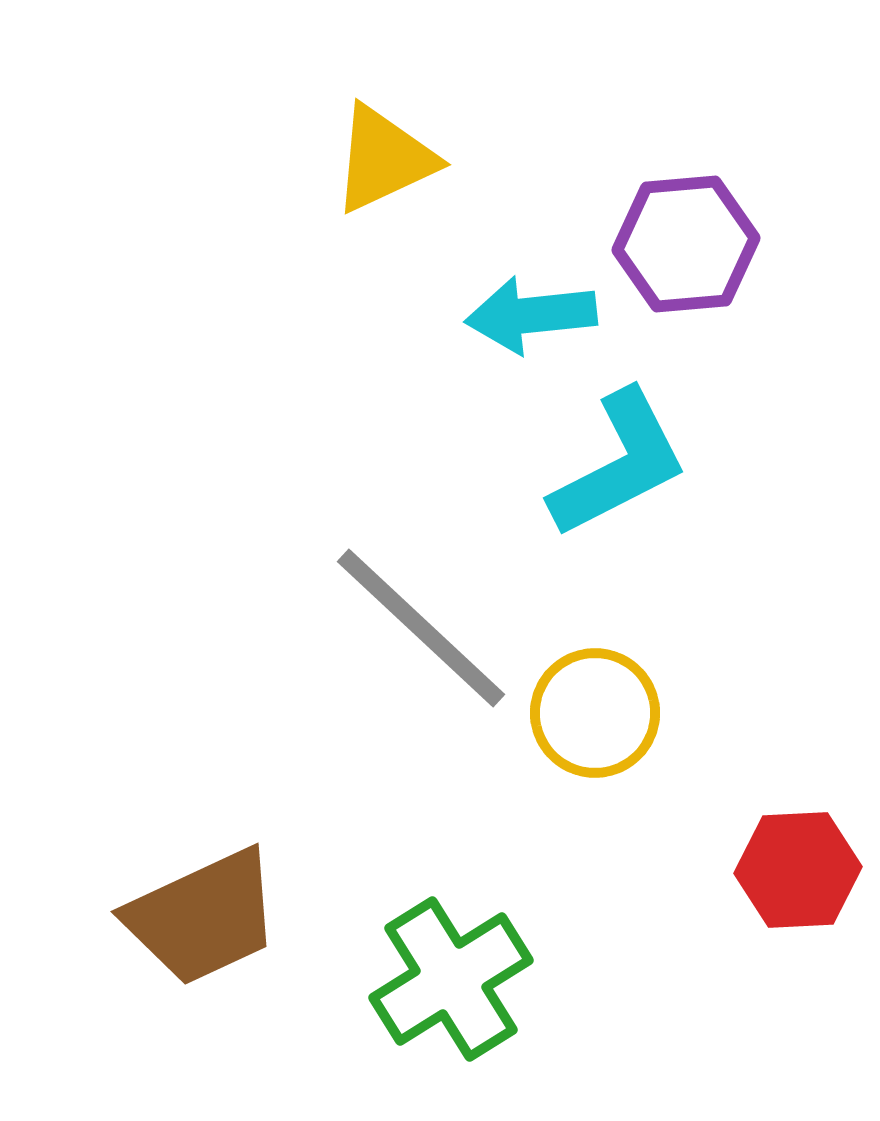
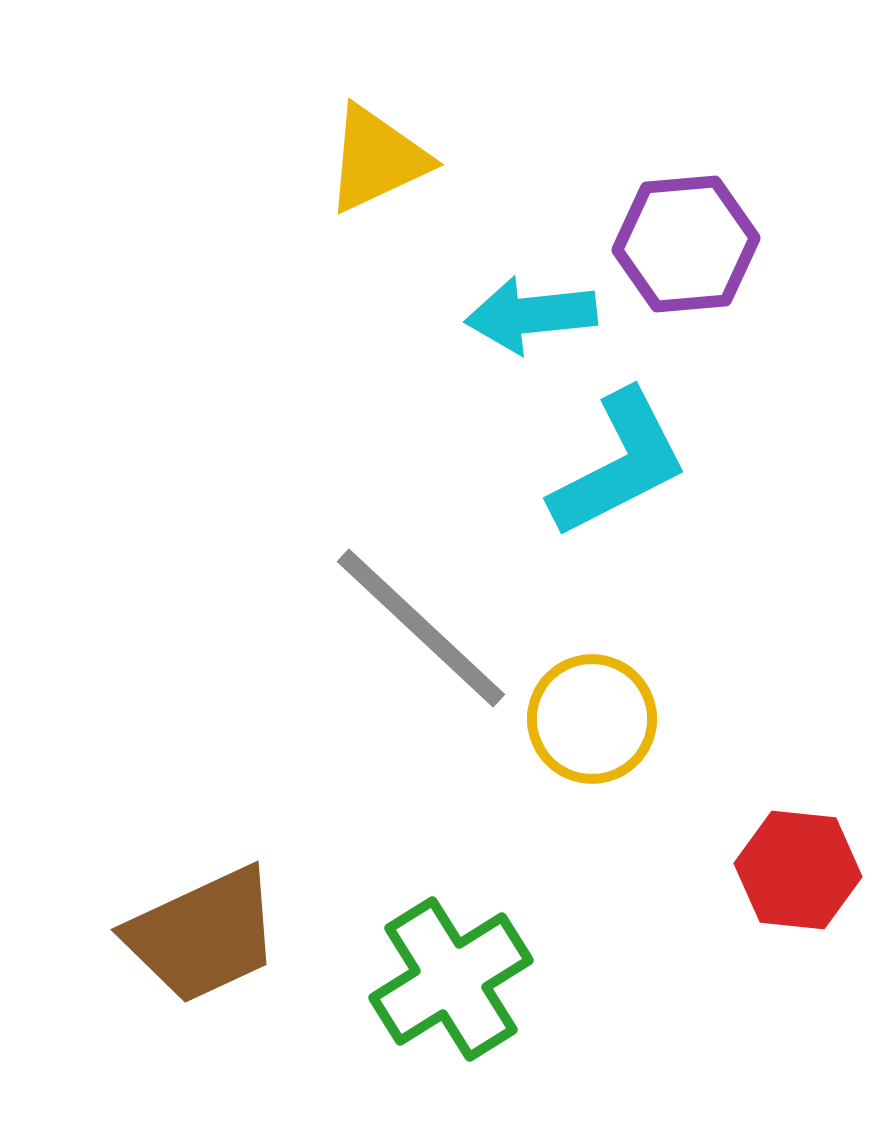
yellow triangle: moved 7 px left
yellow circle: moved 3 px left, 6 px down
red hexagon: rotated 9 degrees clockwise
brown trapezoid: moved 18 px down
